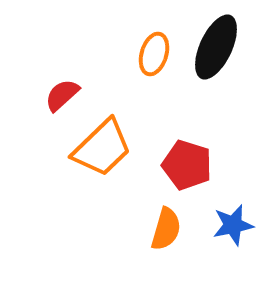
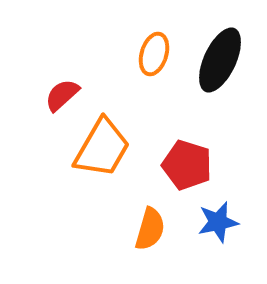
black ellipse: moved 4 px right, 13 px down
orange trapezoid: rotated 16 degrees counterclockwise
blue star: moved 15 px left, 3 px up
orange semicircle: moved 16 px left
